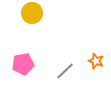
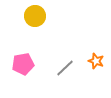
yellow circle: moved 3 px right, 3 px down
gray line: moved 3 px up
